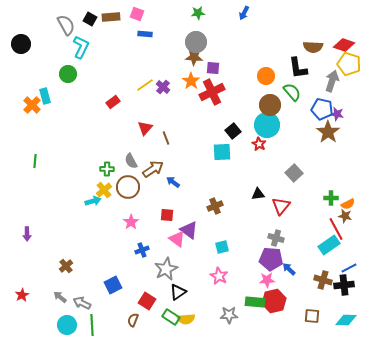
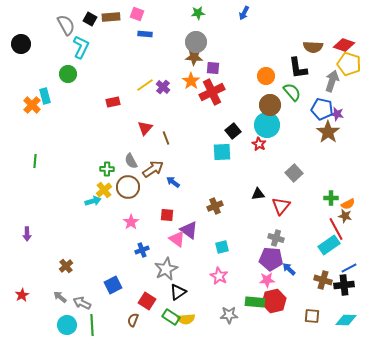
red rectangle at (113, 102): rotated 24 degrees clockwise
